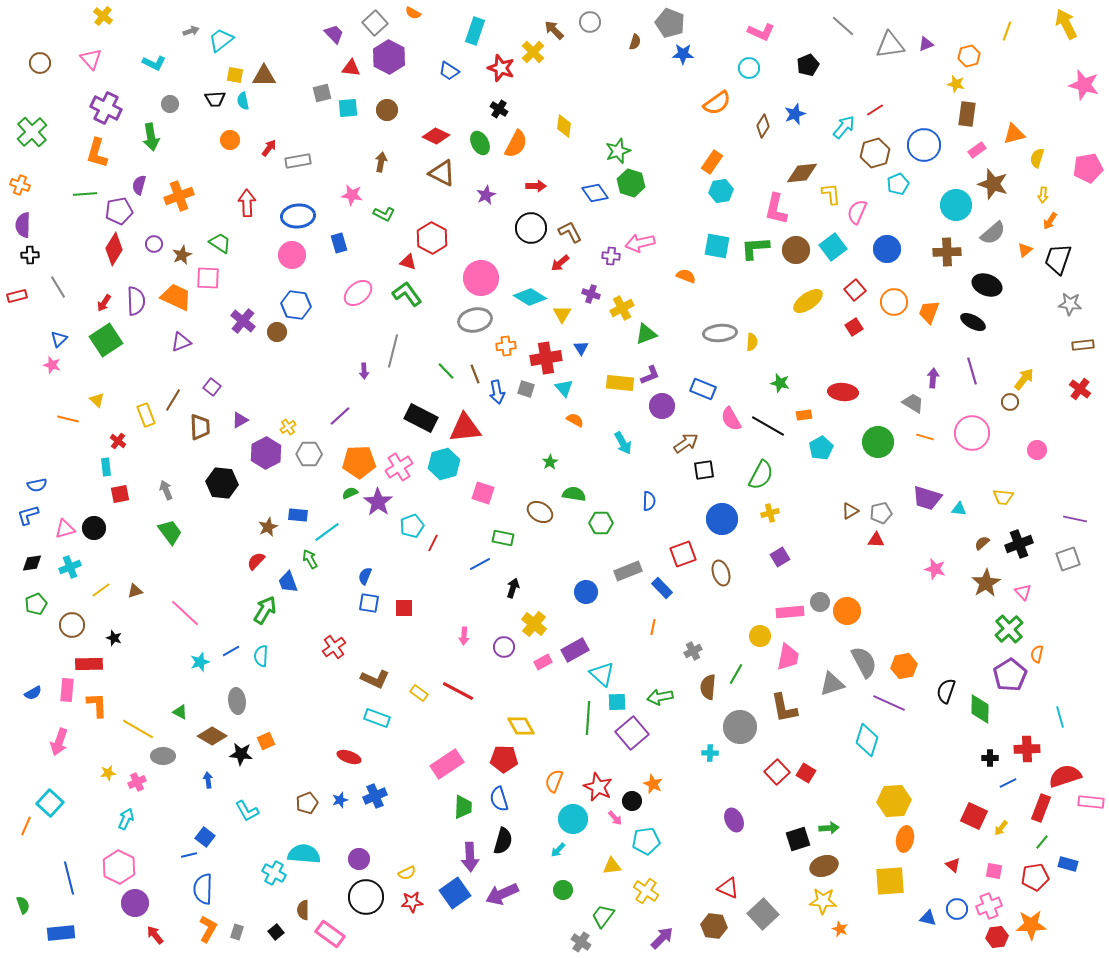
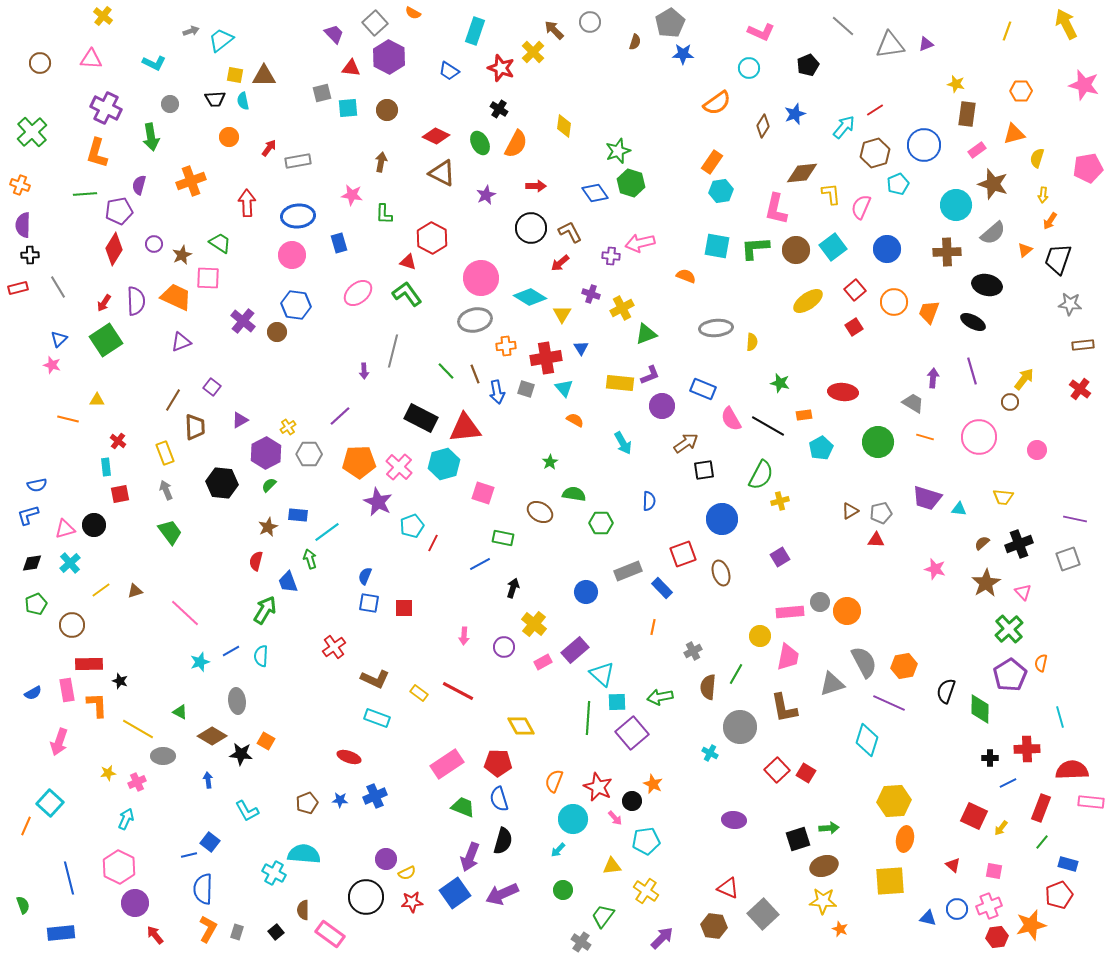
gray pentagon at (670, 23): rotated 20 degrees clockwise
orange hexagon at (969, 56): moved 52 px right, 35 px down; rotated 15 degrees clockwise
pink triangle at (91, 59): rotated 45 degrees counterclockwise
orange circle at (230, 140): moved 1 px left, 3 px up
orange cross at (179, 196): moved 12 px right, 15 px up
pink semicircle at (857, 212): moved 4 px right, 5 px up
green L-shape at (384, 214): rotated 65 degrees clockwise
black ellipse at (987, 285): rotated 8 degrees counterclockwise
red rectangle at (17, 296): moved 1 px right, 8 px up
gray ellipse at (720, 333): moved 4 px left, 5 px up
yellow triangle at (97, 400): rotated 42 degrees counterclockwise
yellow rectangle at (146, 415): moved 19 px right, 38 px down
brown trapezoid at (200, 427): moved 5 px left
pink circle at (972, 433): moved 7 px right, 4 px down
pink cross at (399, 467): rotated 16 degrees counterclockwise
green semicircle at (350, 493): moved 81 px left, 8 px up; rotated 21 degrees counterclockwise
purple star at (378, 502): rotated 8 degrees counterclockwise
yellow cross at (770, 513): moved 10 px right, 12 px up
black circle at (94, 528): moved 3 px up
green arrow at (310, 559): rotated 12 degrees clockwise
red semicircle at (256, 561): rotated 30 degrees counterclockwise
cyan cross at (70, 567): moved 4 px up; rotated 20 degrees counterclockwise
black star at (114, 638): moved 6 px right, 43 px down
purple rectangle at (575, 650): rotated 12 degrees counterclockwise
orange semicircle at (1037, 654): moved 4 px right, 9 px down
pink rectangle at (67, 690): rotated 15 degrees counterclockwise
orange square at (266, 741): rotated 36 degrees counterclockwise
cyan cross at (710, 753): rotated 28 degrees clockwise
red pentagon at (504, 759): moved 6 px left, 4 px down
red square at (777, 772): moved 2 px up
red semicircle at (1065, 776): moved 7 px right, 6 px up; rotated 16 degrees clockwise
blue star at (340, 800): rotated 21 degrees clockwise
green trapezoid at (463, 807): rotated 70 degrees counterclockwise
purple ellipse at (734, 820): rotated 60 degrees counterclockwise
blue square at (205, 837): moved 5 px right, 5 px down
purple arrow at (470, 857): rotated 24 degrees clockwise
purple circle at (359, 859): moved 27 px right
red pentagon at (1035, 877): moved 24 px right, 18 px down; rotated 12 degrees counterclockwise
orange star at (1031, 925): rotated 12 degrees counterclockwise
